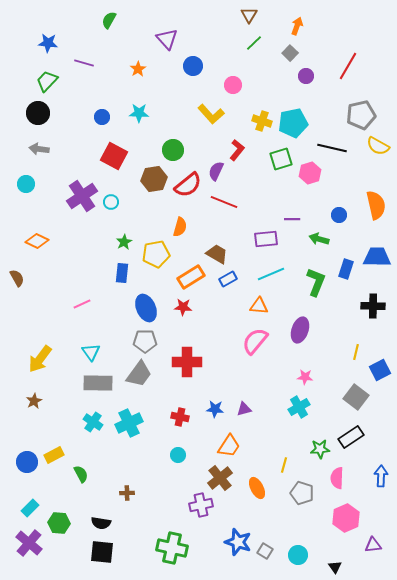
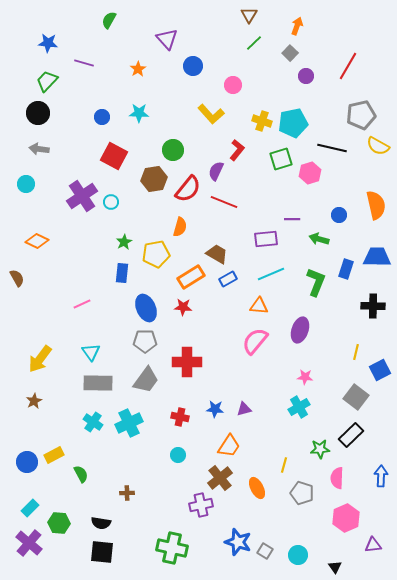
red semicircle at (188, 185): moved 4 px down; rotated 12 degrees counterclockwise
gray trapezoid at (139, 374): moved 7 px right, 6 px down
black rectangle at (351, 437): moved 2 px up; rotated 10 degrees counterclockwise
